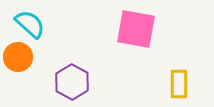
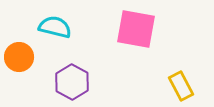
cyan semicircle: moved 25 px right, 3 px down; rotated 28 degrees counterclockwise
orange circle: moved 1 px right
yellow rectangle: moved 2 px right, 2 px down; rotated 28 degrees counterclockwise
